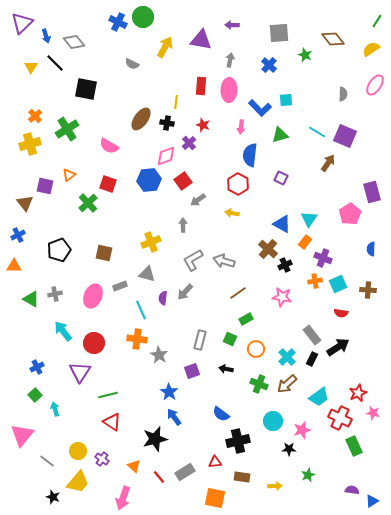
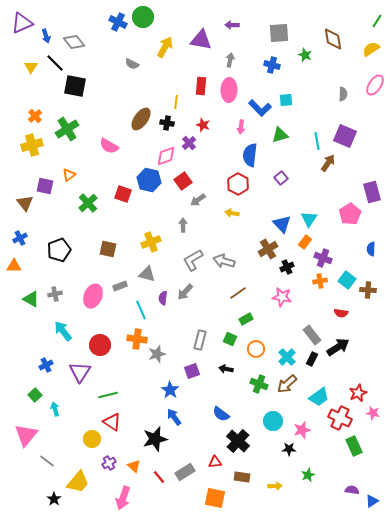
purple triangle at (22, 23): rotated 20 degrees clockwise
brown diamond at (333, 39): rotated 30 degrees clockwise
blue cross at (269, 65): moved 3 px right; rotated 28 degrees counterclockwise
black square at (86, 89): moved 11 px left, 3 px up
cyan line at (317, 132): moved 9 px down; rotated 48 degrees clockwise
yellow cross at (30, 144): moved 2 px right, 1 px down
purple square at (281, 178): rotated 24 degrees clockwise
blue hexagon at (149, 180): rotated 20 degrees clockwise
red square at (108, 184): moved 15 px right, 10 px down
blue triangle at (282, 224): rotated 18 degrees clockwise
blue cross at (18, 235): moved 2 px right, 3 px down
brown cross at (268, 249): rotated 18 degrees clockwise
brown square at (104, 253): moved 4 px right, 4 px up
black cross at (285, 265): moved 2 px right, 2 px down
orange cross at (315, 281): moved 5 px right
cyan square at (338, 284): moved 9 px right, 4 px up; rotated 30 degrees counterclockwise
red circle at (94, 343): moved 6 px right, 2 px down
gray star at (159, 355): moved 2 px left, 1 px up; rotated 24 degrees clockwise
blue cross at (37, 367): moved 9 px right, 2 px up
blue star at (169, 392): moved 1 px right, 2 px up
pink triangle at (22, 435): moved 4 px right
black cross at (238, 441): rotated 35 degrees counterclockwise
yellow circle at (78, 451): moved 14 px right, 12 px up
purple cross at (102, 459): moved 7 px right, 4 px down; rotated 24 degrees clockwise
black star at (53, 497): moved 1 px right, 2 px down; rotated 16 degrees clockwise
